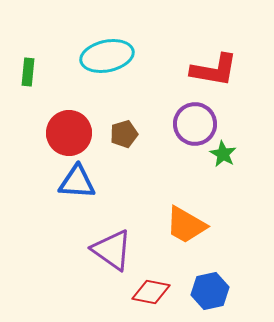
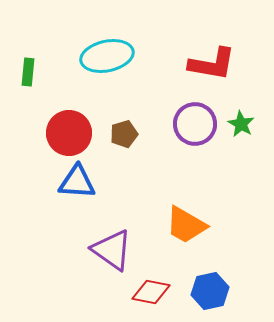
red L-shape: moved 2 px left, 6 px up
green star: moved 18 px right, 30 px up
